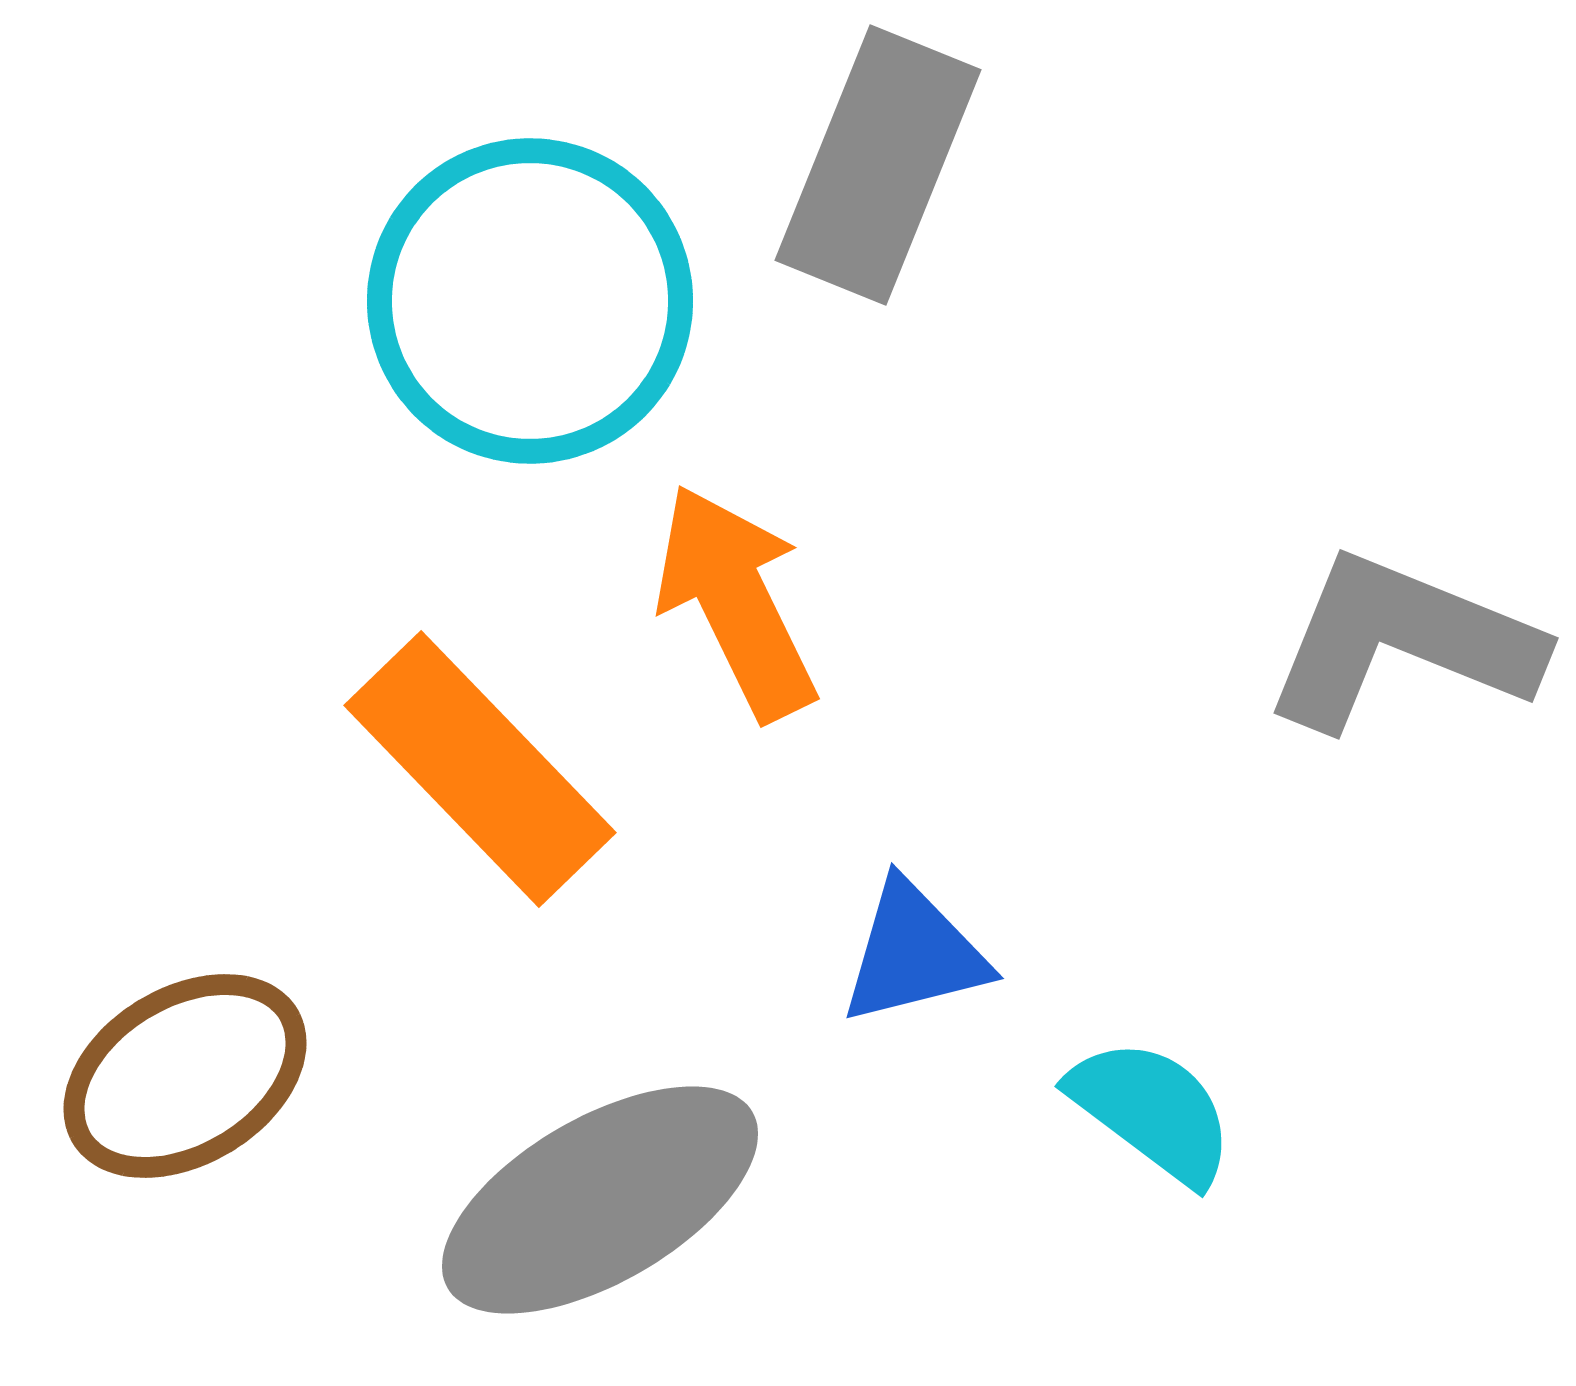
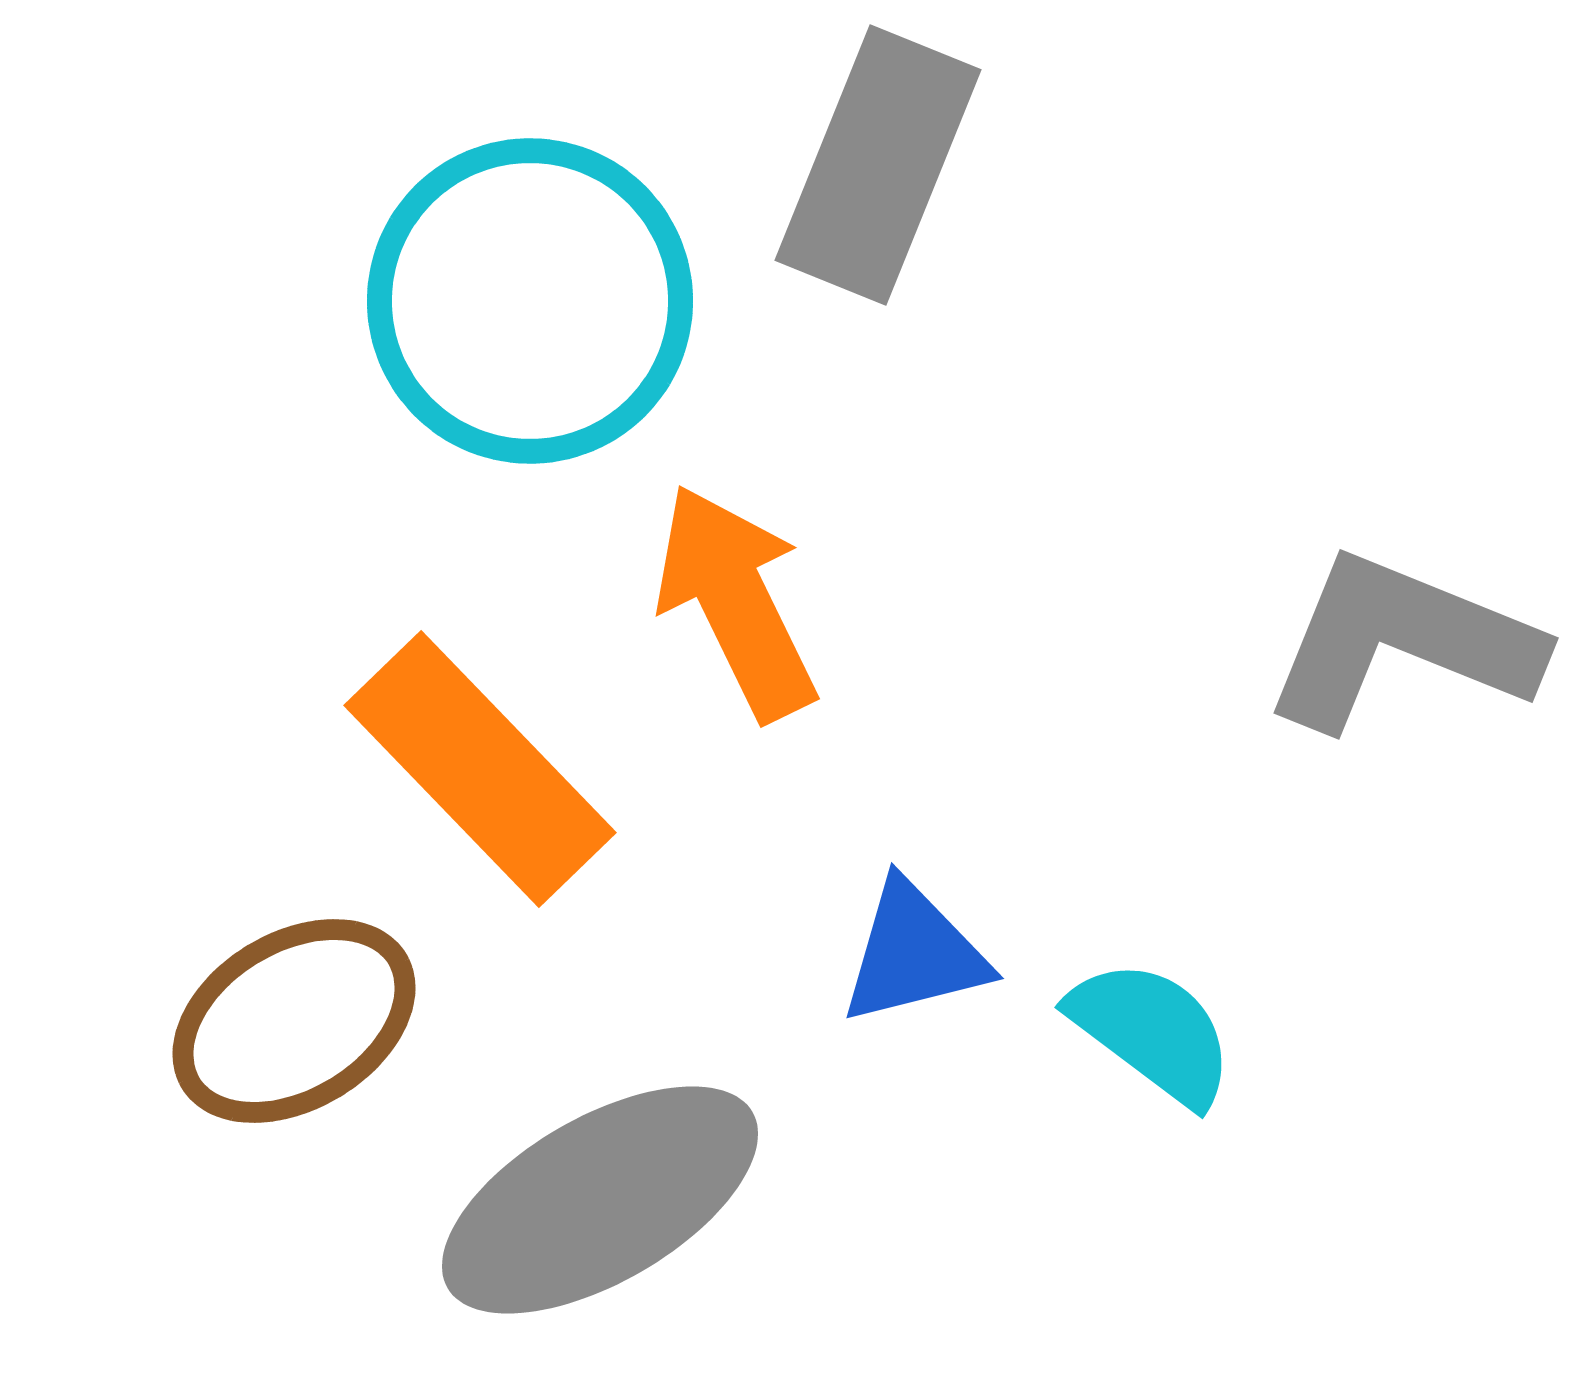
brown ellipse: moved 109 px right, 55 px up
cyan semicircle: moved 79 px up
